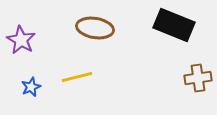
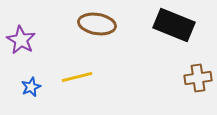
brown ellipse: moved 2 px right, 4 px up
